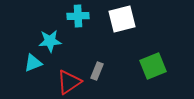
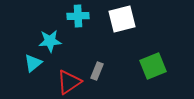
cyan triangle: rotated 18 degrees counterclockwise
